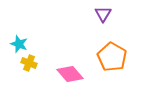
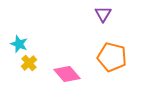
orange pentagon: rotated 16 degrees counterclockwise
yellow cross: rotated 28 degrees clockwise
pink diamond: moved 3 px left
